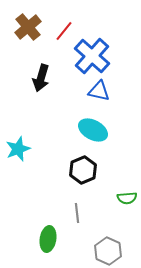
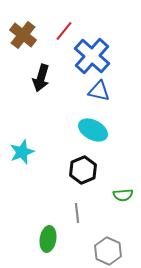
brown cross: moved 5 px left, 8 px down; rotated 12 degrees counterclockwise
cyan star: moved 4 px right, 3 px down
green semicircle: moved 4 px left, 3 px up
